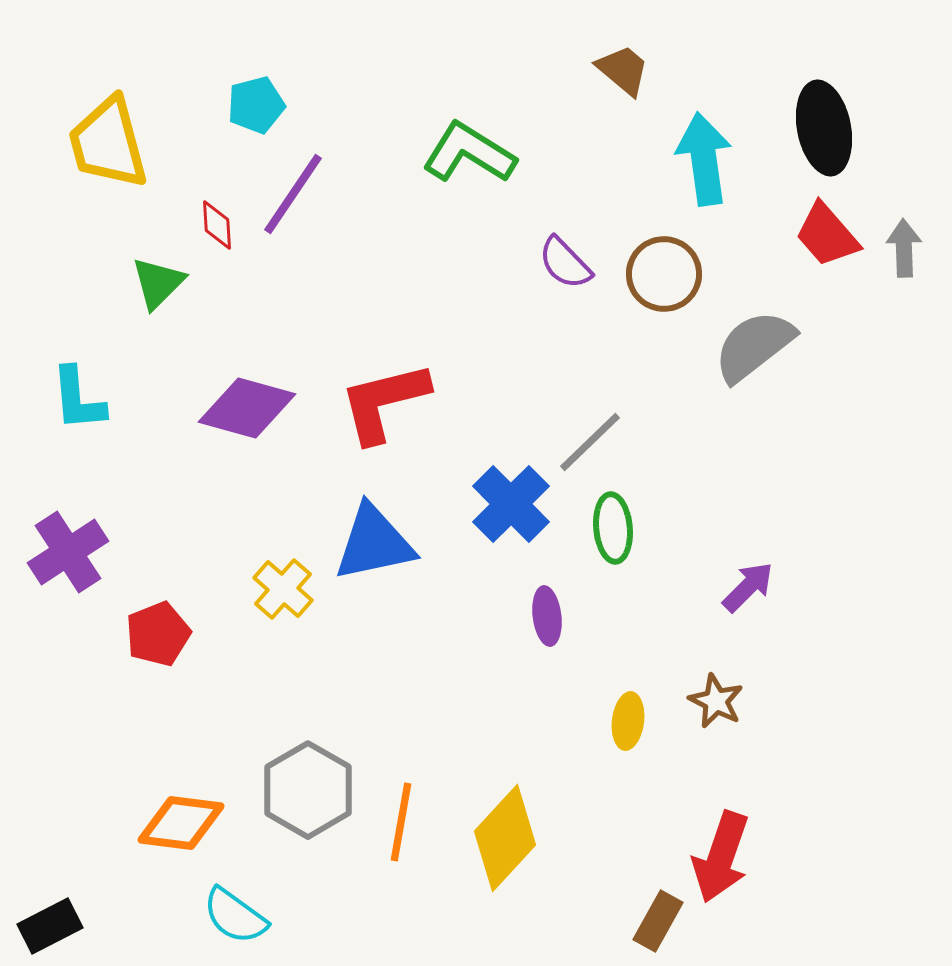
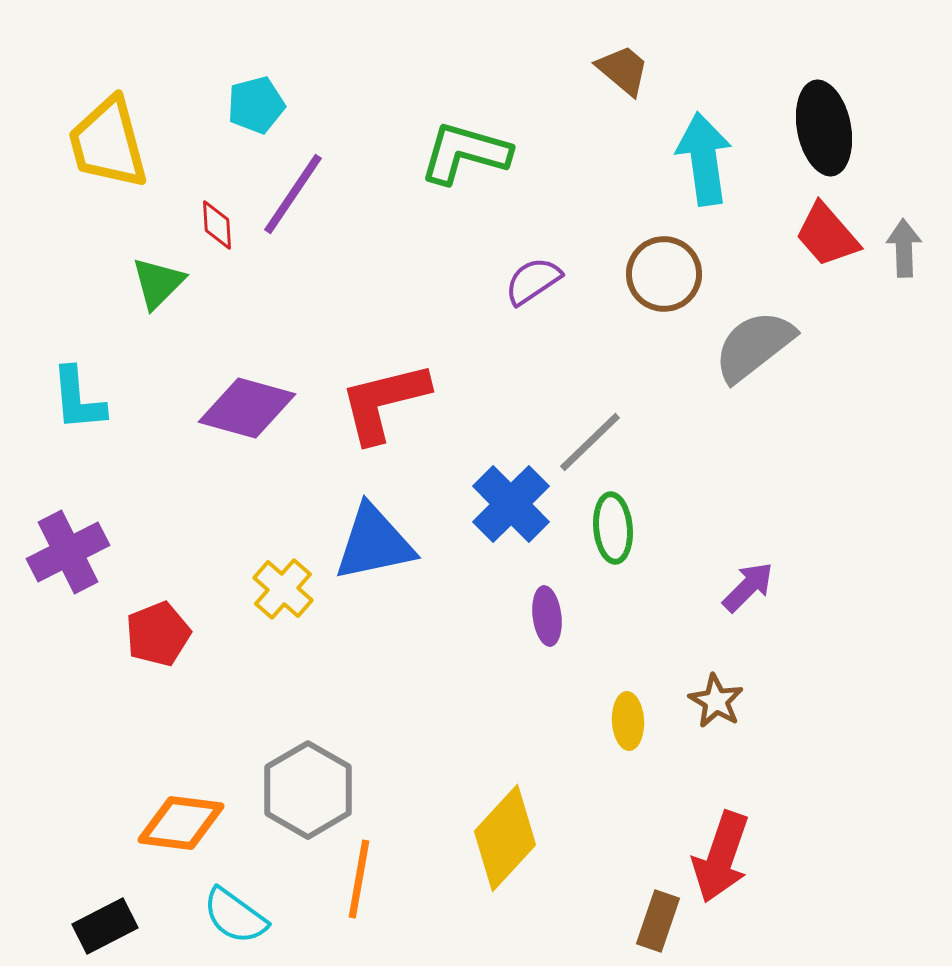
green L-shape: moved 4 px left; rotated 16 degrees counterclockwise
purple semicircle: moved 32 px left, 18 px down; rotated 100 degrees clockwise
purple cross: rotated 6 degrees clockwise
brown star: rotated 4 degrees clockwise
yellow ellipse: rotated 10 degrees counterclockwise
orange line: moved 42 px left, 57 px down
brown rectangle: rotated 10 degrees counterclockwise
black rectangle: moved 55 px right
